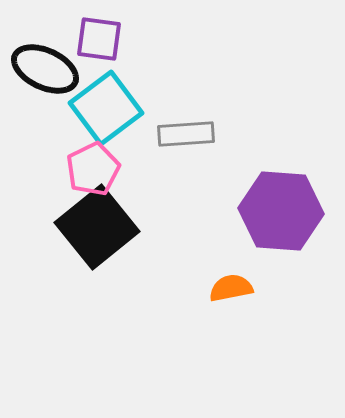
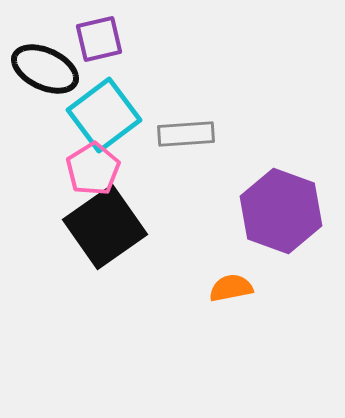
purple square: rotated 21 degrees counterclockwise
cyan square: moved 2 px left, 7 px down
pink pentagon: rotated 6 degrees counterclockwise
purple hexagon: rotated 16 degrees clockwise
black square: moved 8 px right; rotated 4 degrees clockwise
